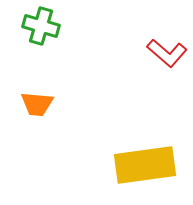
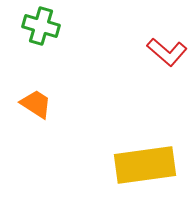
red L-shape: moved 1 px up
orange trapezoid: moved 1 px left; rotated 152 degrees counterclockwise
